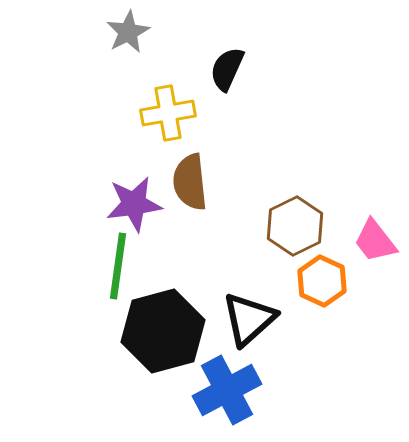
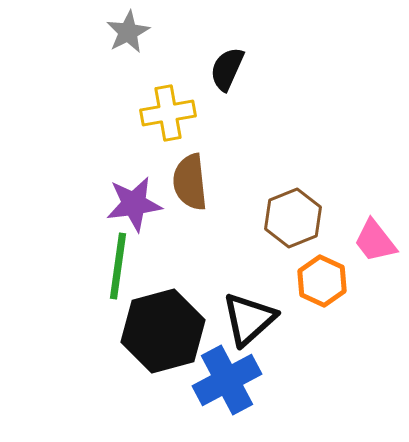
brown hexagon: moved 2 px left, 8 px up; rotated 4 degrees clockwise
blue cross: moved 10 px up
